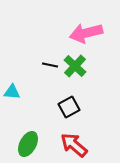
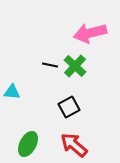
pink arrow: moved 4 px right
